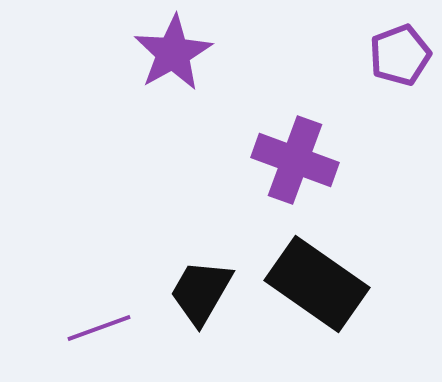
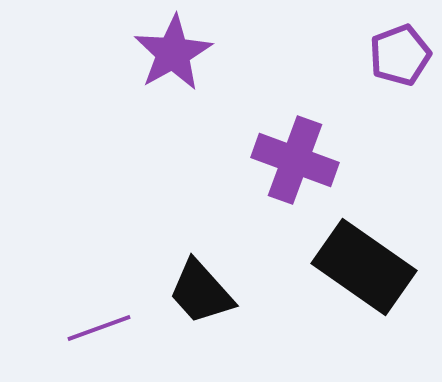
black rectangle: moved 47 px right, 17 px up
black trapezoid: rotated 72 degrees counterclockwise
